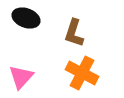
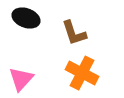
brown L-shape: rotated 36 degrees counterclockwise
pink triangle: moved 2 px down
